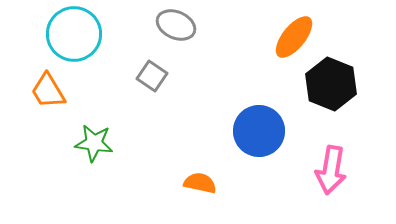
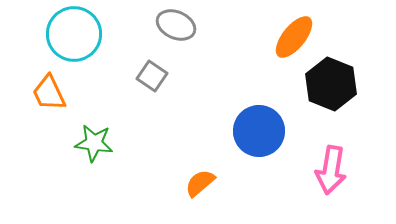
orange trapezoid: moved 1 px right, 2 px down; rotated 6 degrees clockwise
orange semicircle: rotated 52 degrees counterclockwise
